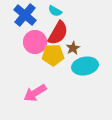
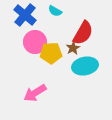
red semicircle: moved 25 px right
yellow pentagon: moved 2 px left, 2 px up
